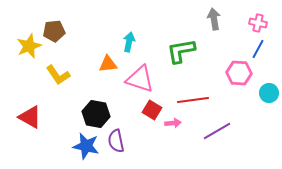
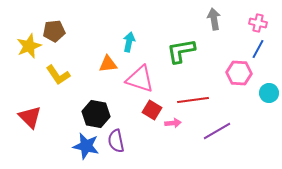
red triangle: rotated 15 degrees clockwise
